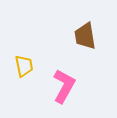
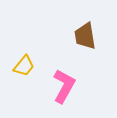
yellow trapezoid: rotated 50 degrees clockwise
